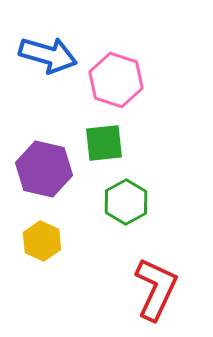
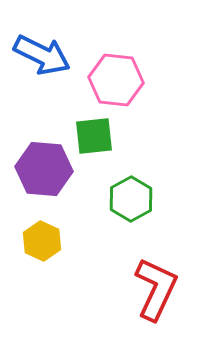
blue arrow: moved 6 px left; rotated 10 degrees clockwise
pink hexagon: rotated 12 degrees counterclockwise
green square: moved 10 px left, 7 px up
purple hexagon: rotated 8 degrees counterclockwise
green hexagon: moved 5 px right, 3 px up
